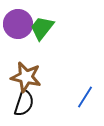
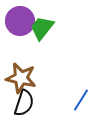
purple circle: moved 2 px right, 3 px up
brown star: moved 5 px left, 1 px down
blue line: moved 4 px left, 3 px down
